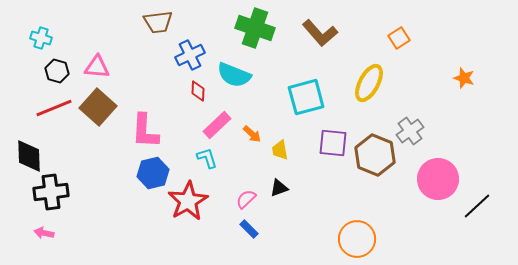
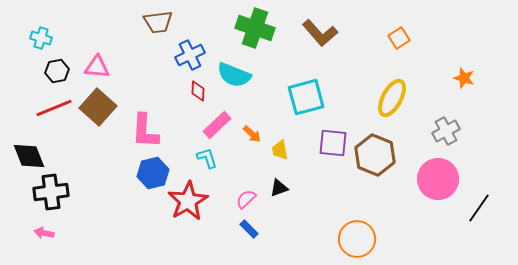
black hexagon: rotated 25 degrees counterclockwise
yellow ellipse: moved 23 px right, 15 px down
gray cross: moved 36 px right; rotated 8 degrees clockwise
black diamond: rotated 20 degrees counterclockwise
black line: moved 2 px right, 2 px down; rotated 12 degrees counterclockwise
